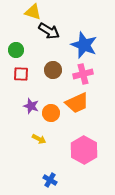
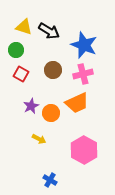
yellow triangle: moved 9 px left, 15 px down
red square: rotated 28 degrees clockwise
purple star: rotated 28 degrees clockwise
